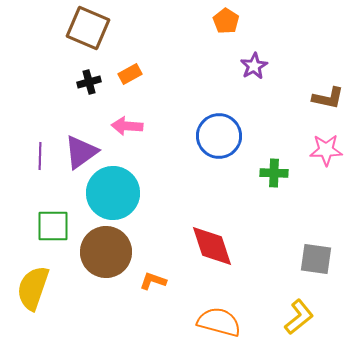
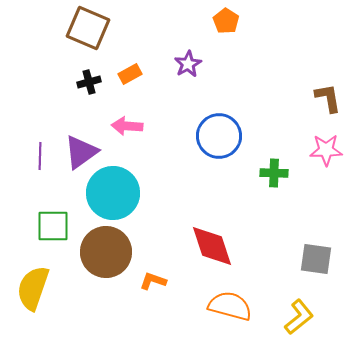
purple star: moved 66 px left, 2 px up
brown L-shape: rotated 112 degrees counterclockwise
orange semicircle: moved 11 px right, 16 px up
